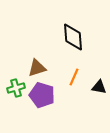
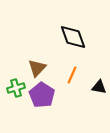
black diamond: rotated 16 degrees counterclockwise
brown triangle: rotated 30 degrees counterclockwise
orange line: moved 2 px left, 2 px up
purple pentagon: rotated 15 degrees clockwise
